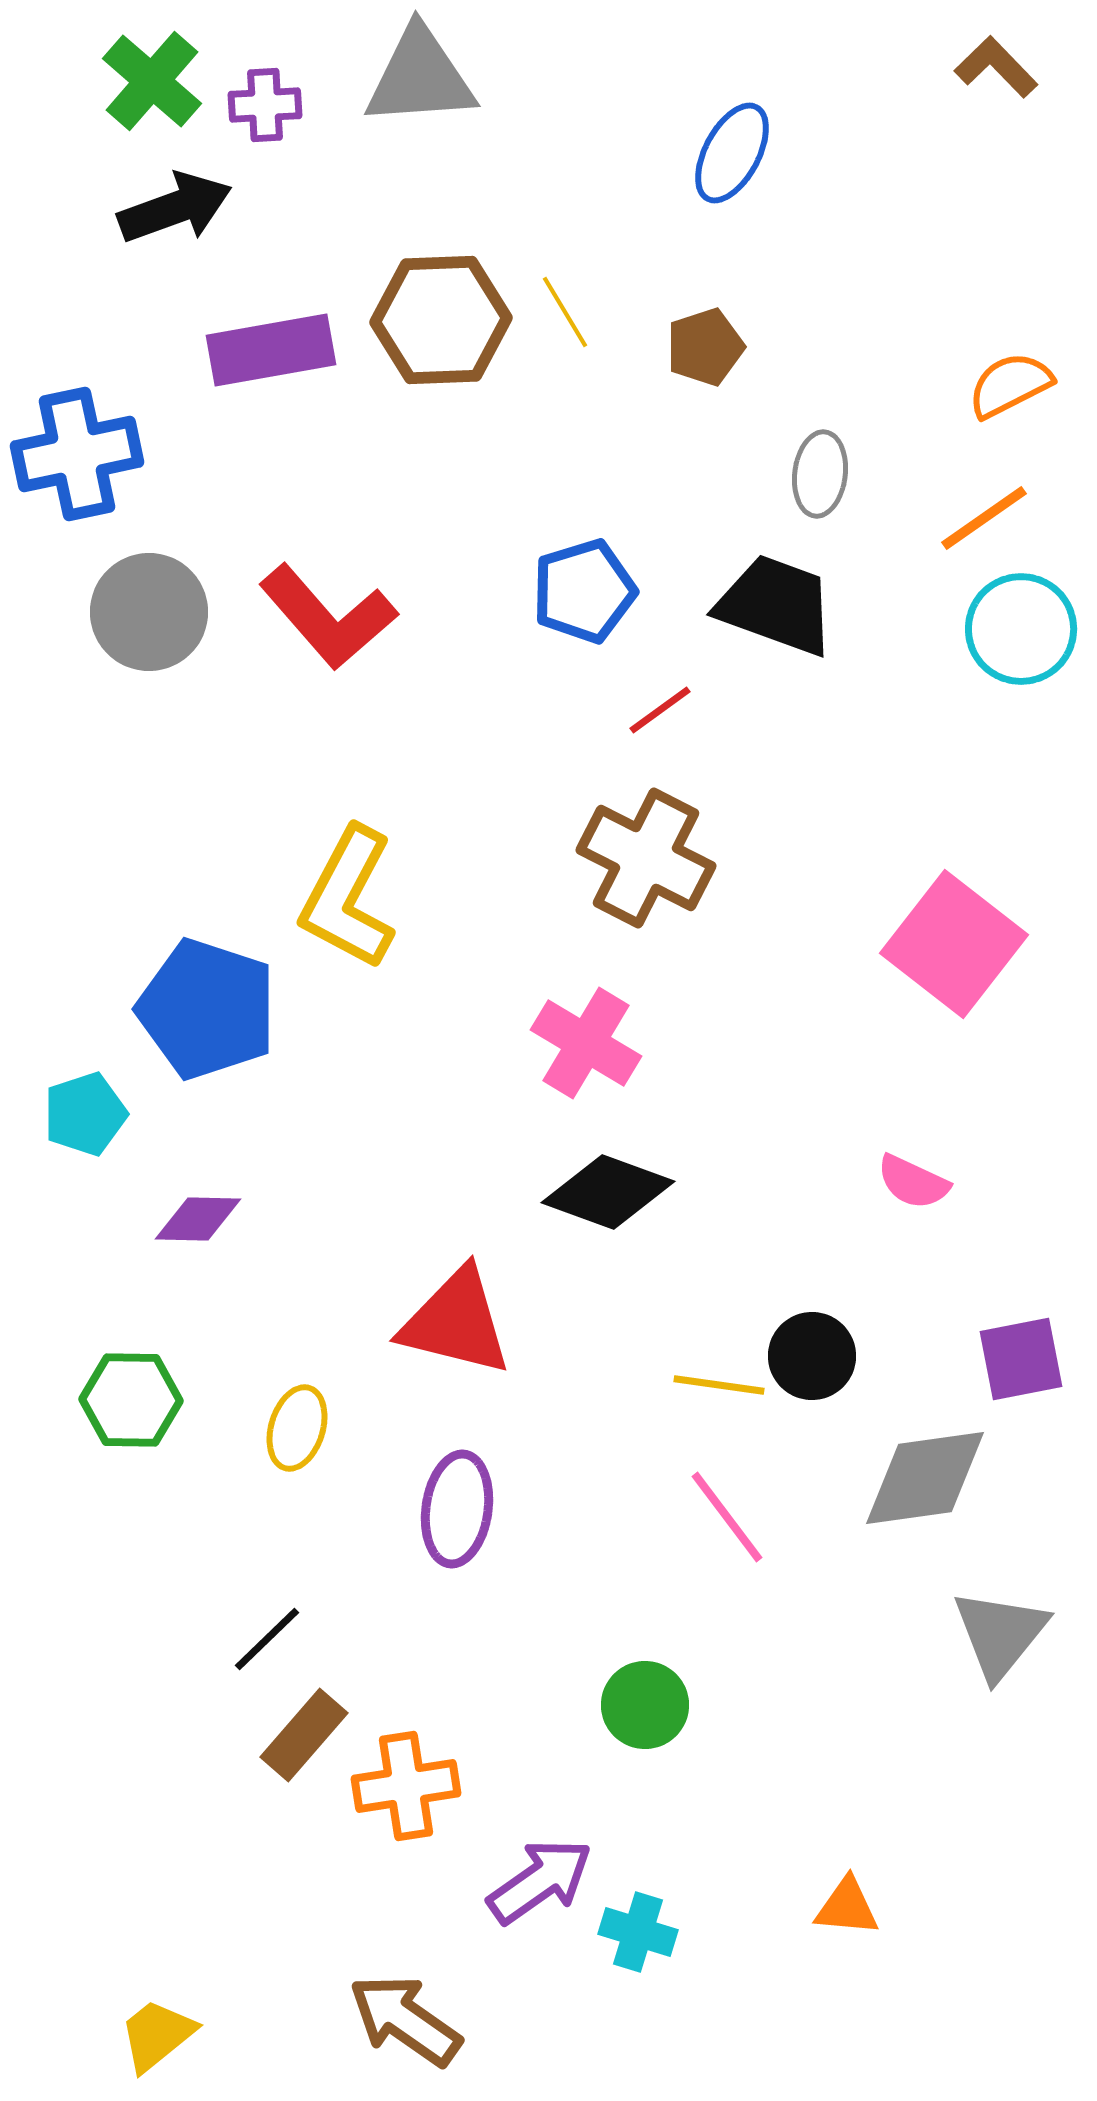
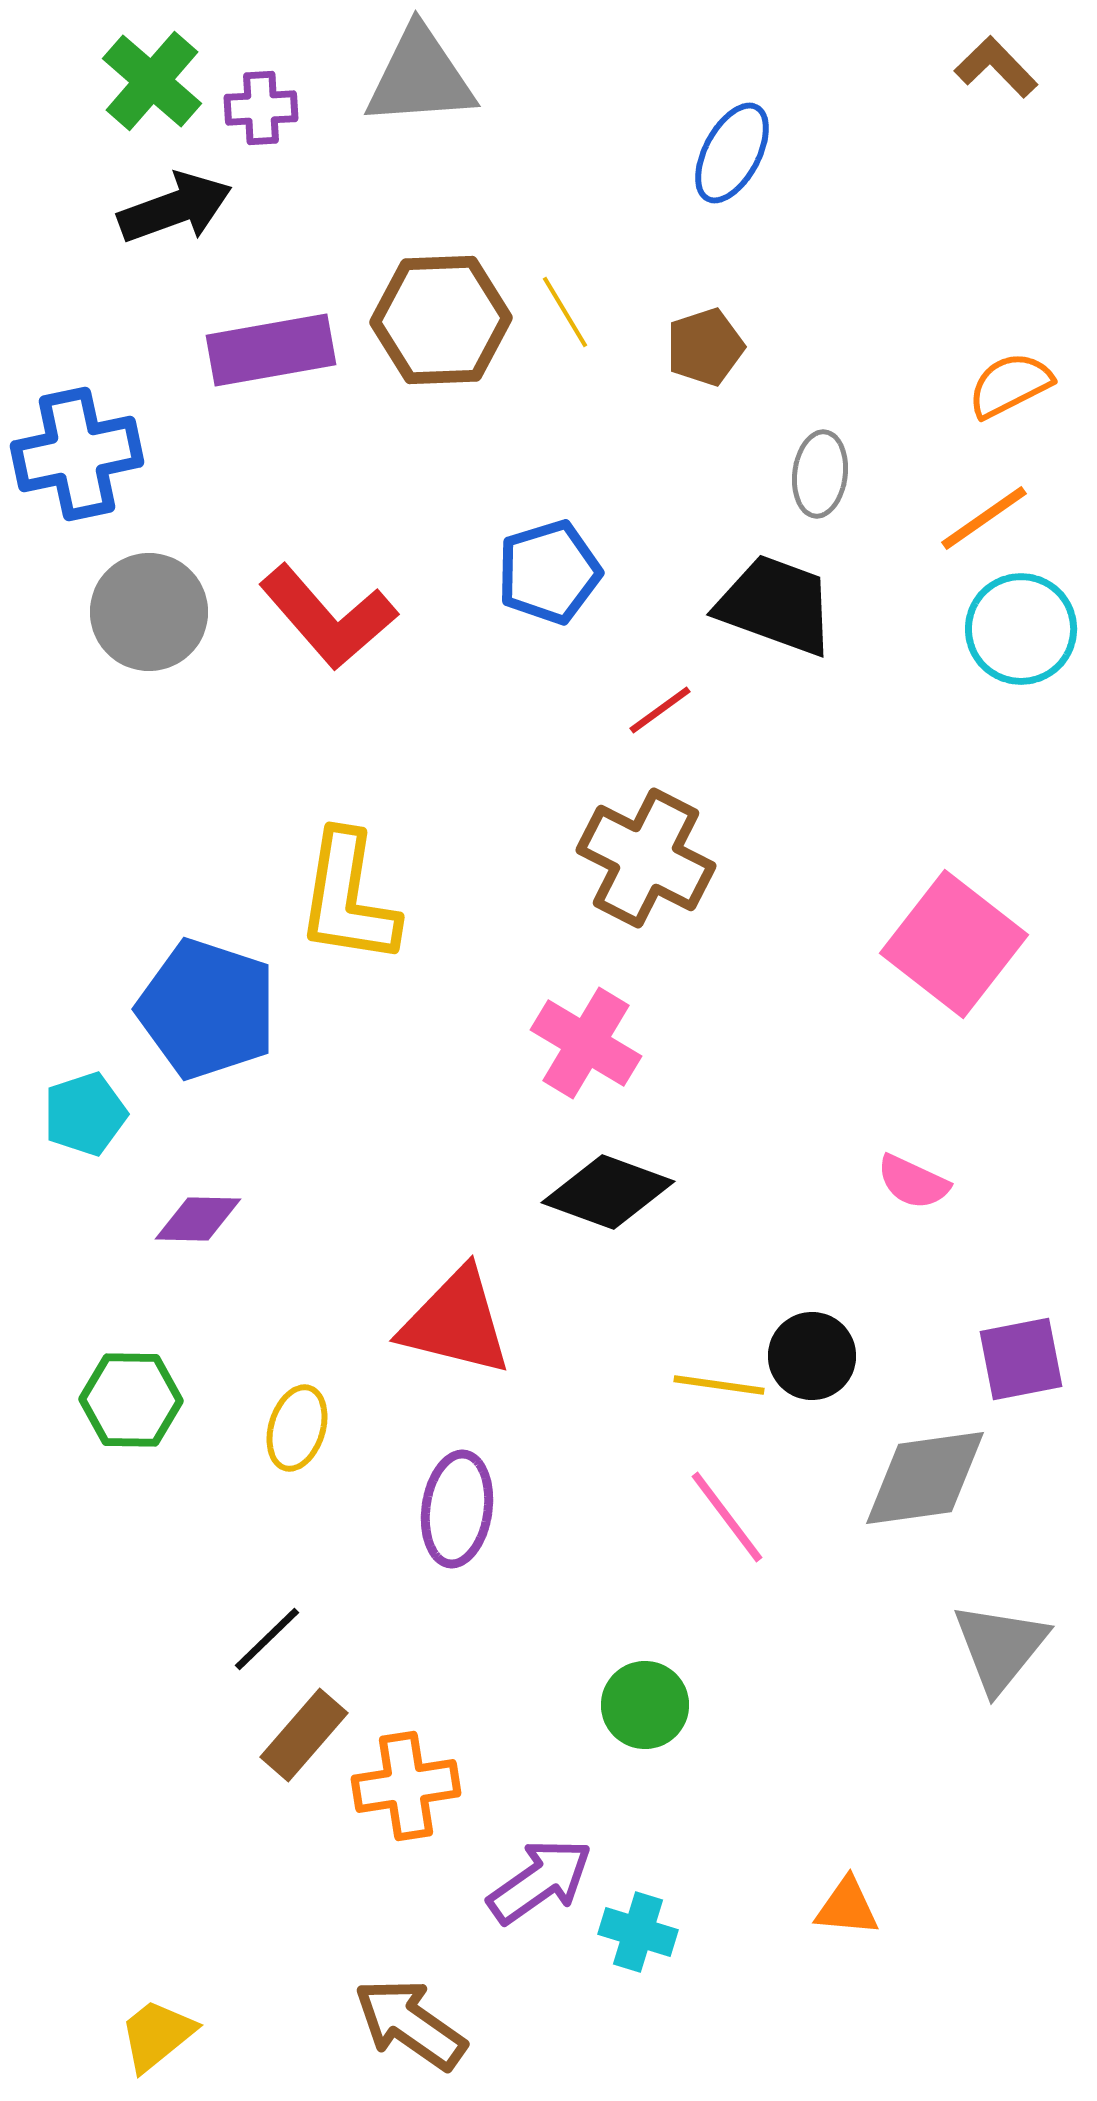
purple cross at (265, 105): moved 4 px left, 3 px down
blue pentagon at (584, 591): moved 35 px left, 19 px up
yellow L-shape at (348, 898): rotated 19 degrees counterclockwise
gray triangle at (1000, 1634): moved 13 px down
brown arrow at (405, 2020): moved 5 px right, 4 px down
